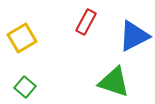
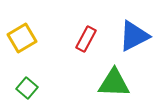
red rectangle: moved 17 px down
green triangle: moved 1 px down; rotated 16 degrees counterclockwise
green square: moved 2 px right, 1 px down
